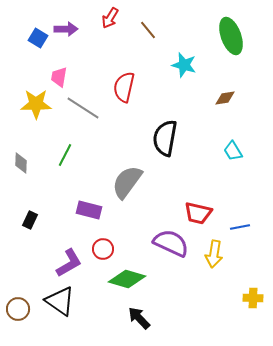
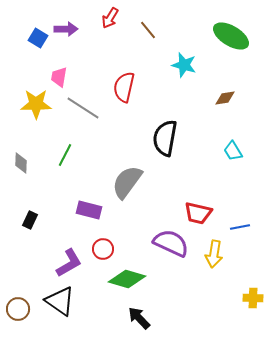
green ellipse: rotated 39 degrees counterclockwise
